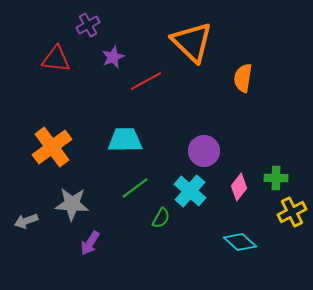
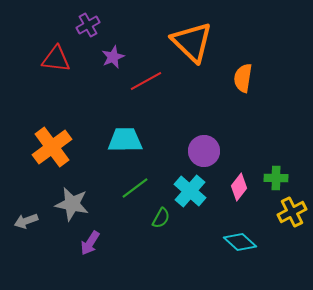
gray star: rotated 8 degrees clockwise
